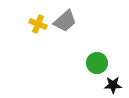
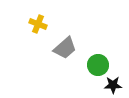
gray trapezoid: moved 27 px down
green circle: moved 1 px right, 2 px down
